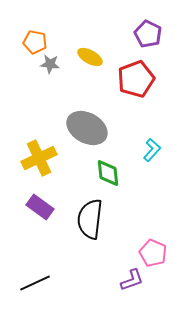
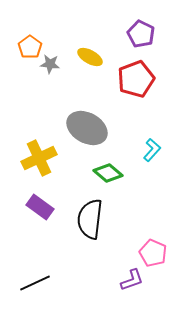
purple pentagon: moved 7 px left
orange pentagon: moved 5 px left, 5 px down; rotated 25 degrees clockwise
green diamond: rotated 44 degrees counterclockwise
